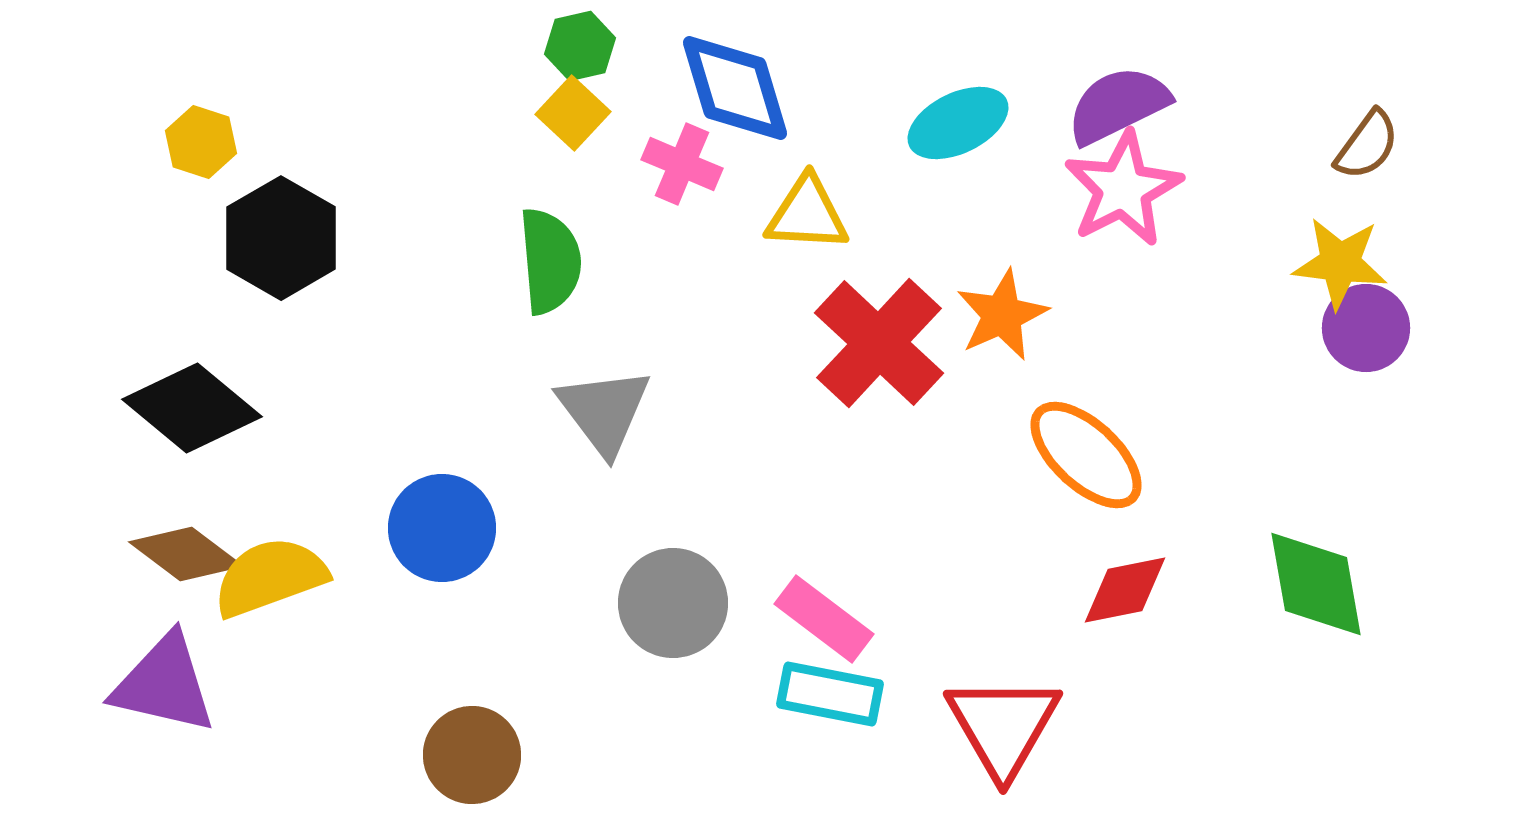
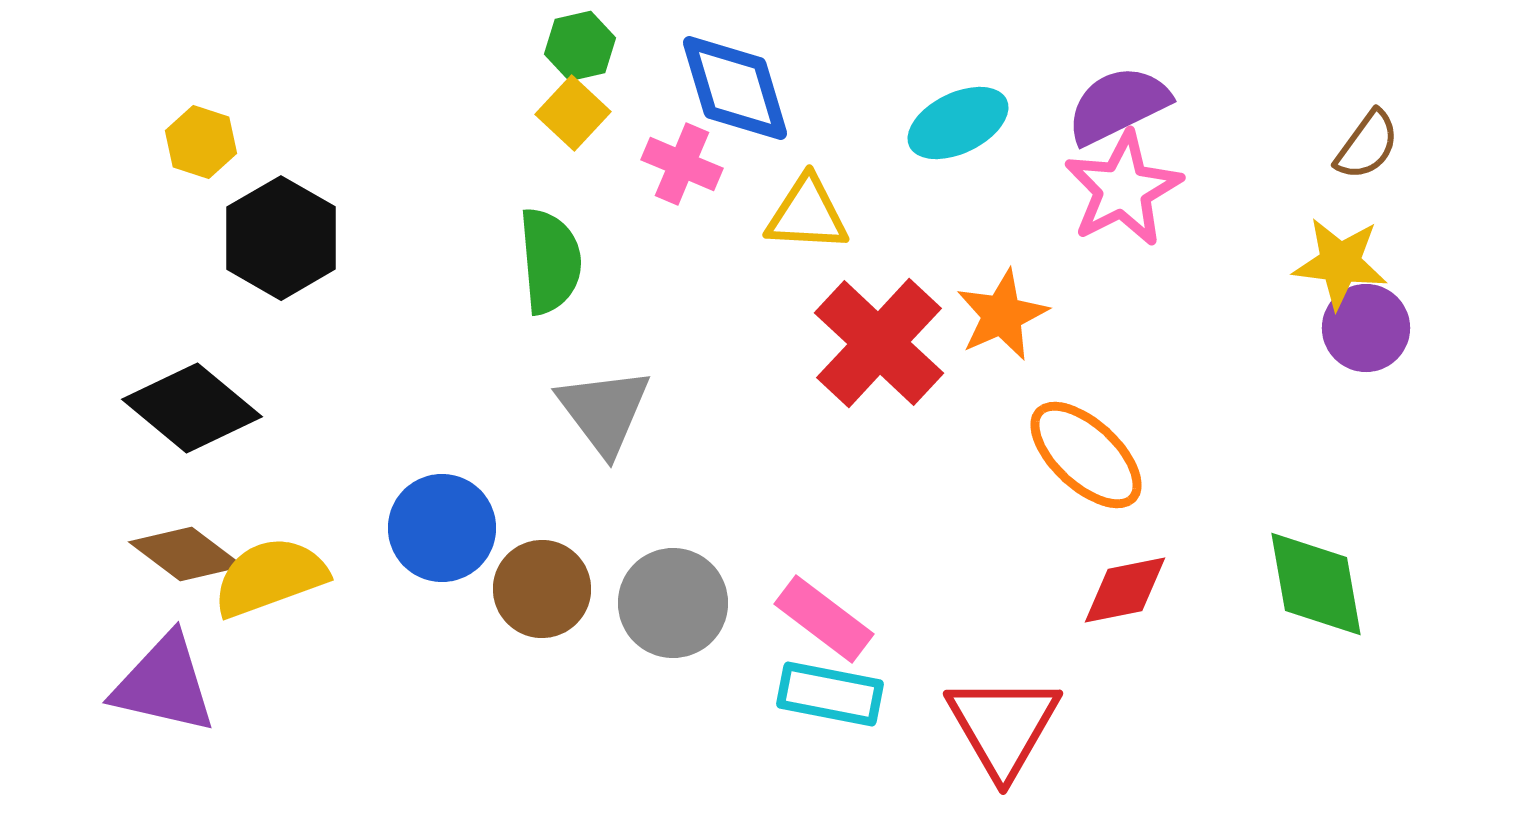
brown circle: moved 70 px right, 166 px up
